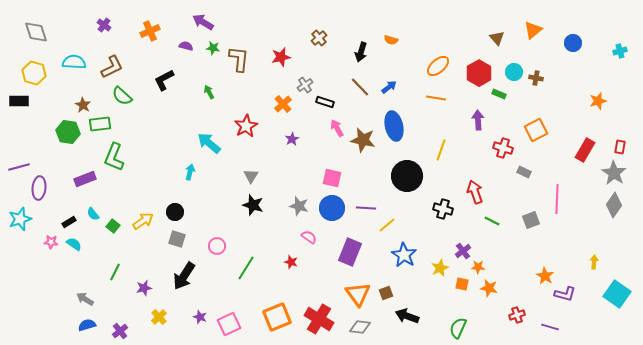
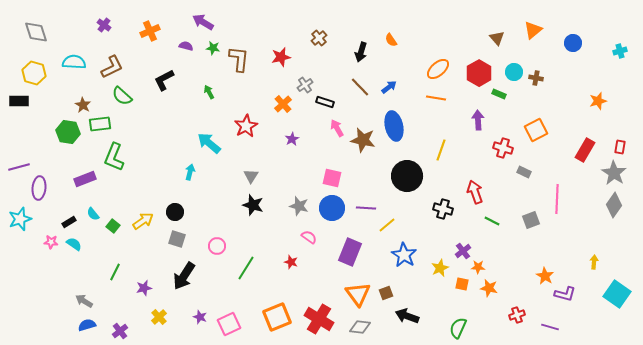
orange semicircle at (391, 40): rotated 40 degrees clockwise
orange ellipse at (438, 66): moved 3 px down
gray arrow at (85, 299): moved 1 px left, 2 px down
